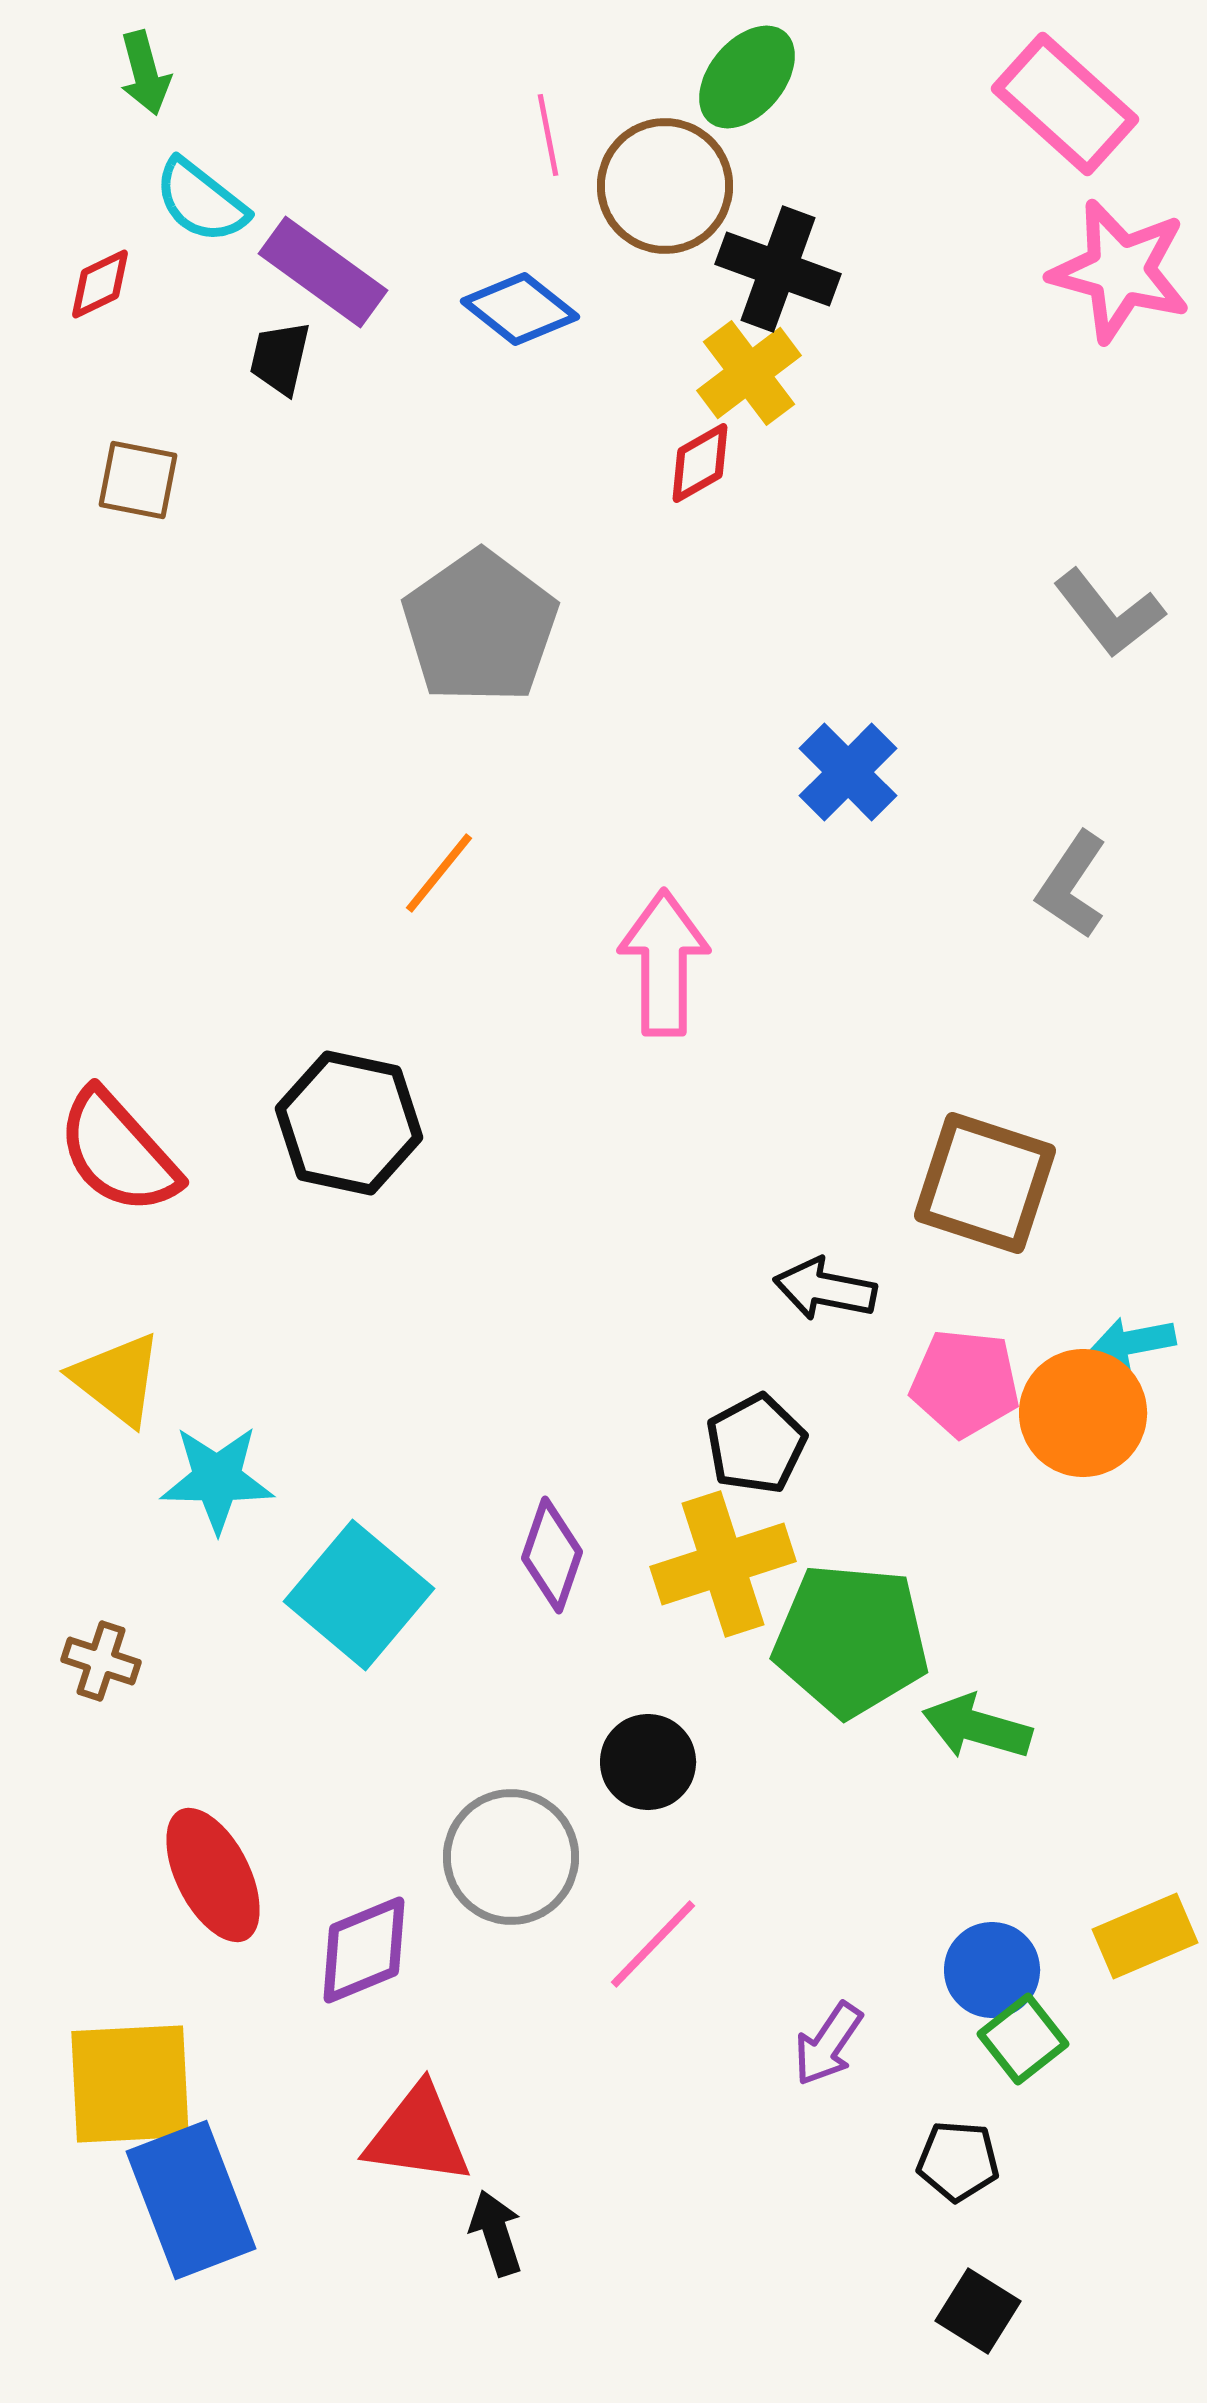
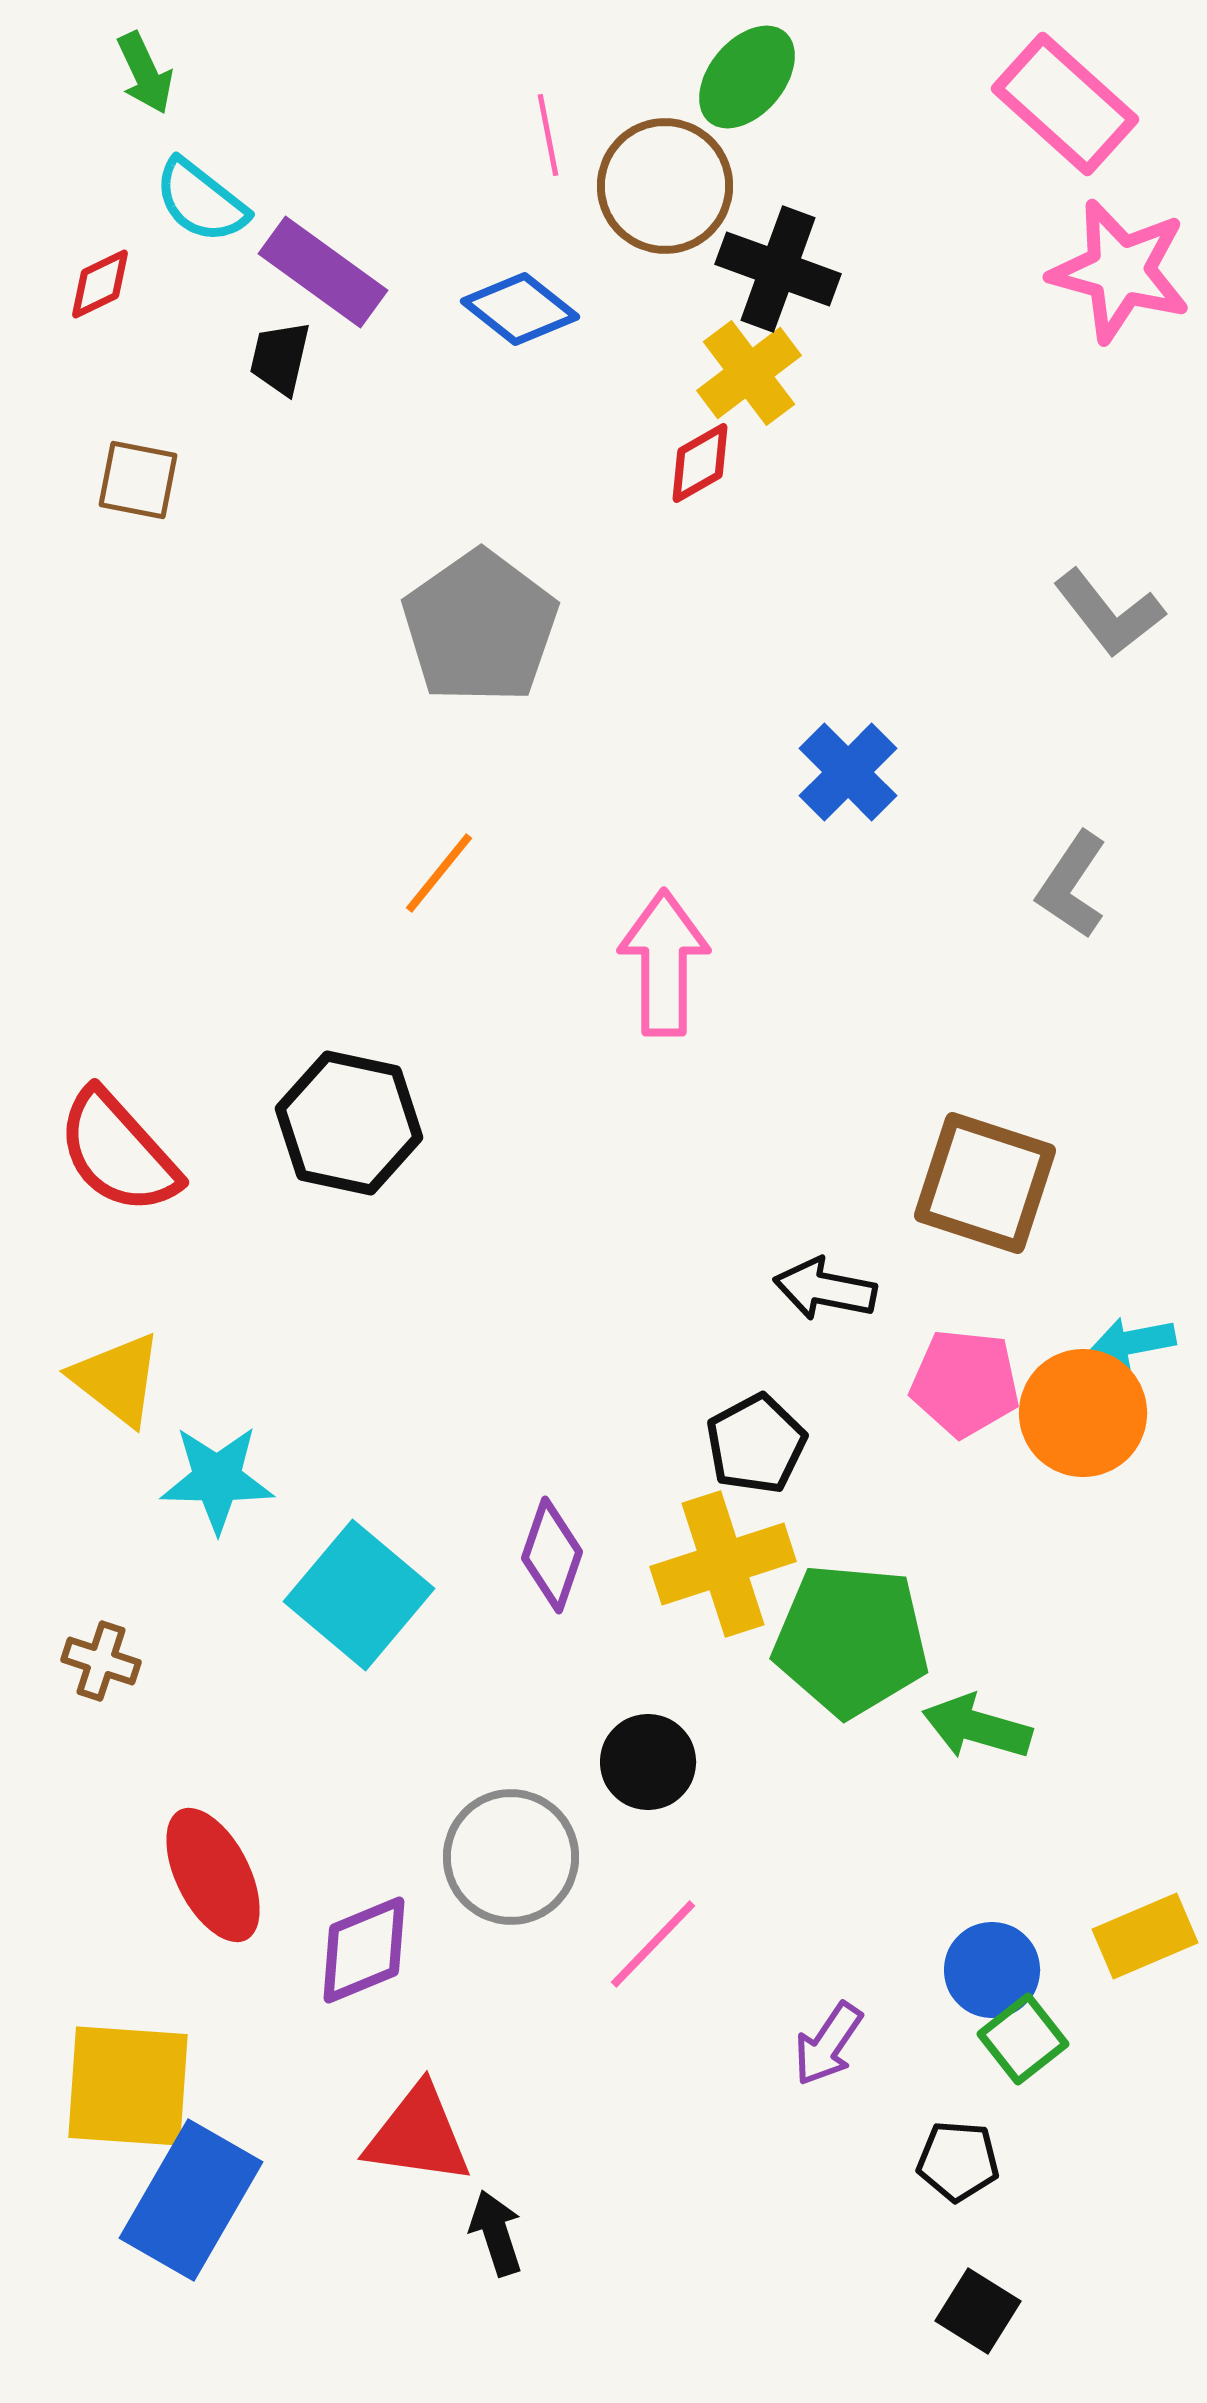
green arrow at (145, 73): rotated 10 degrees counterclockwise
yellow square at (130, 2084): moved 2 px left, 2 px down; rotated 7 degrees clockwise
blue rectangle at (191, 2200): rotated 51 degrees clockwise
